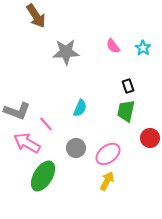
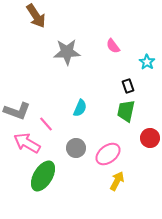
cyan star: moved 4 px right, 14 px down
gray star: moved 1 px right
yellow arrow: moved 10 px right
